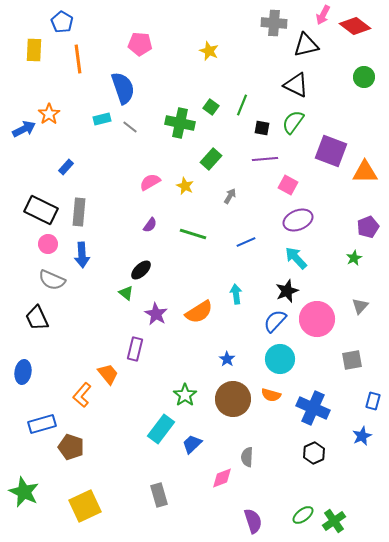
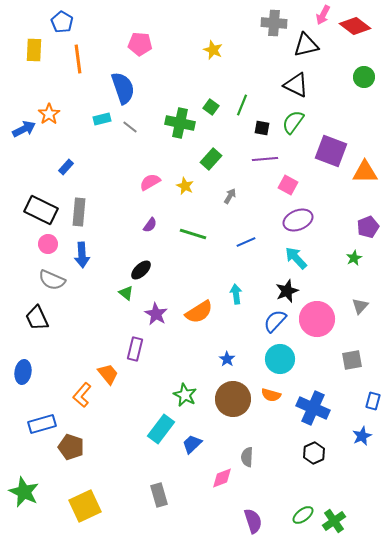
yellow star at (209, 51): moved 4 px right, 1 px up
green star at (185, 395): rotated 10 degrees counterclockwise
